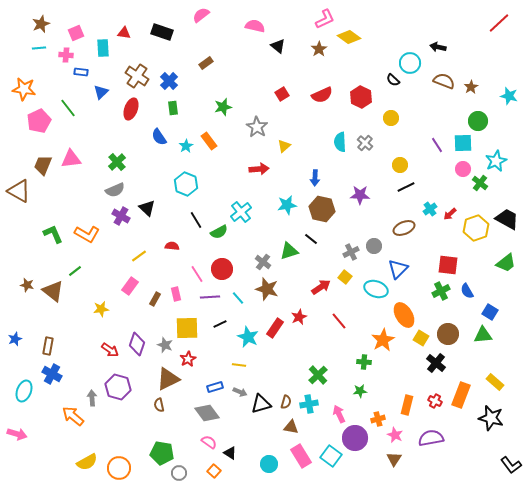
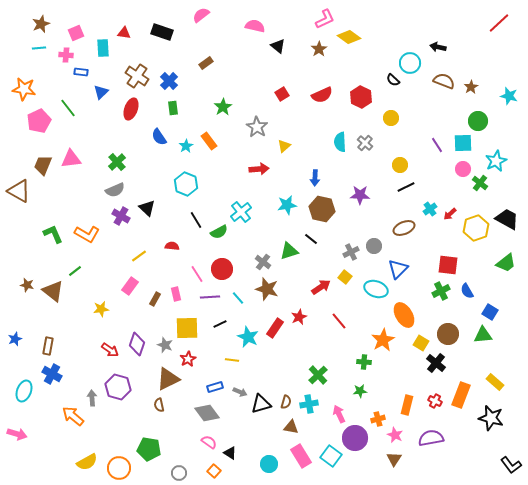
green star at (223, 107): rotated 18 degrees counterclockwise
yellow square at (421, 338): moved 5 px down
yellow line at (239, 365): moved 7 px left, 5 px up
green pentagon at (162, 453): moved 13 px left, 4 px up
